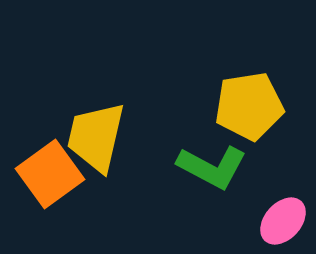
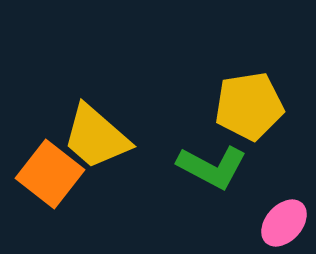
yellow trapezoid: rotated 62 degrees counterclockwise
orange square: rotated 16 degrees counterclockwise
pink ellipse: moved 1 px right, 2 px down
